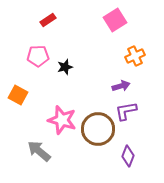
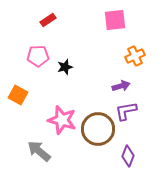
pink square: rotated 25 degrees clockwise
